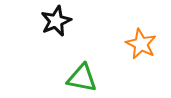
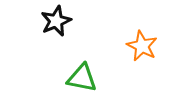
orange star: moved 1 px right, 2 px down
